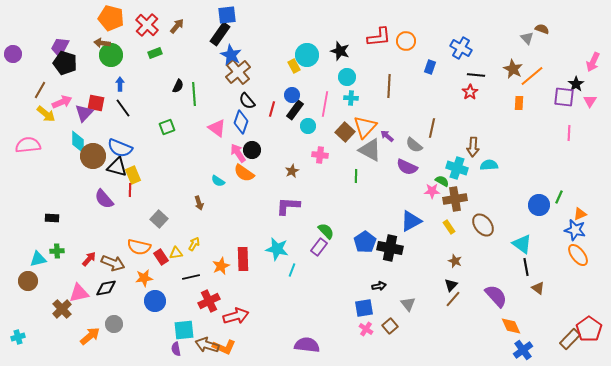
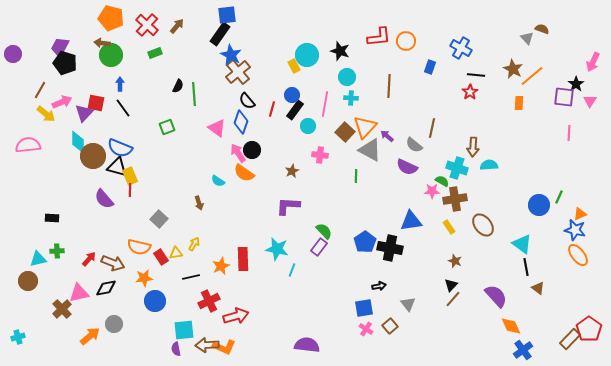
yellow rectangle at (133, 175): moved 3 px left, 1 px down
blue triangle at (411, 221): rotated 20 degrees clockwise
green semicircle at (326, 231): moved 2 px left
brown arrow at (207, 345): rotated 20 degrees counterclockwise
